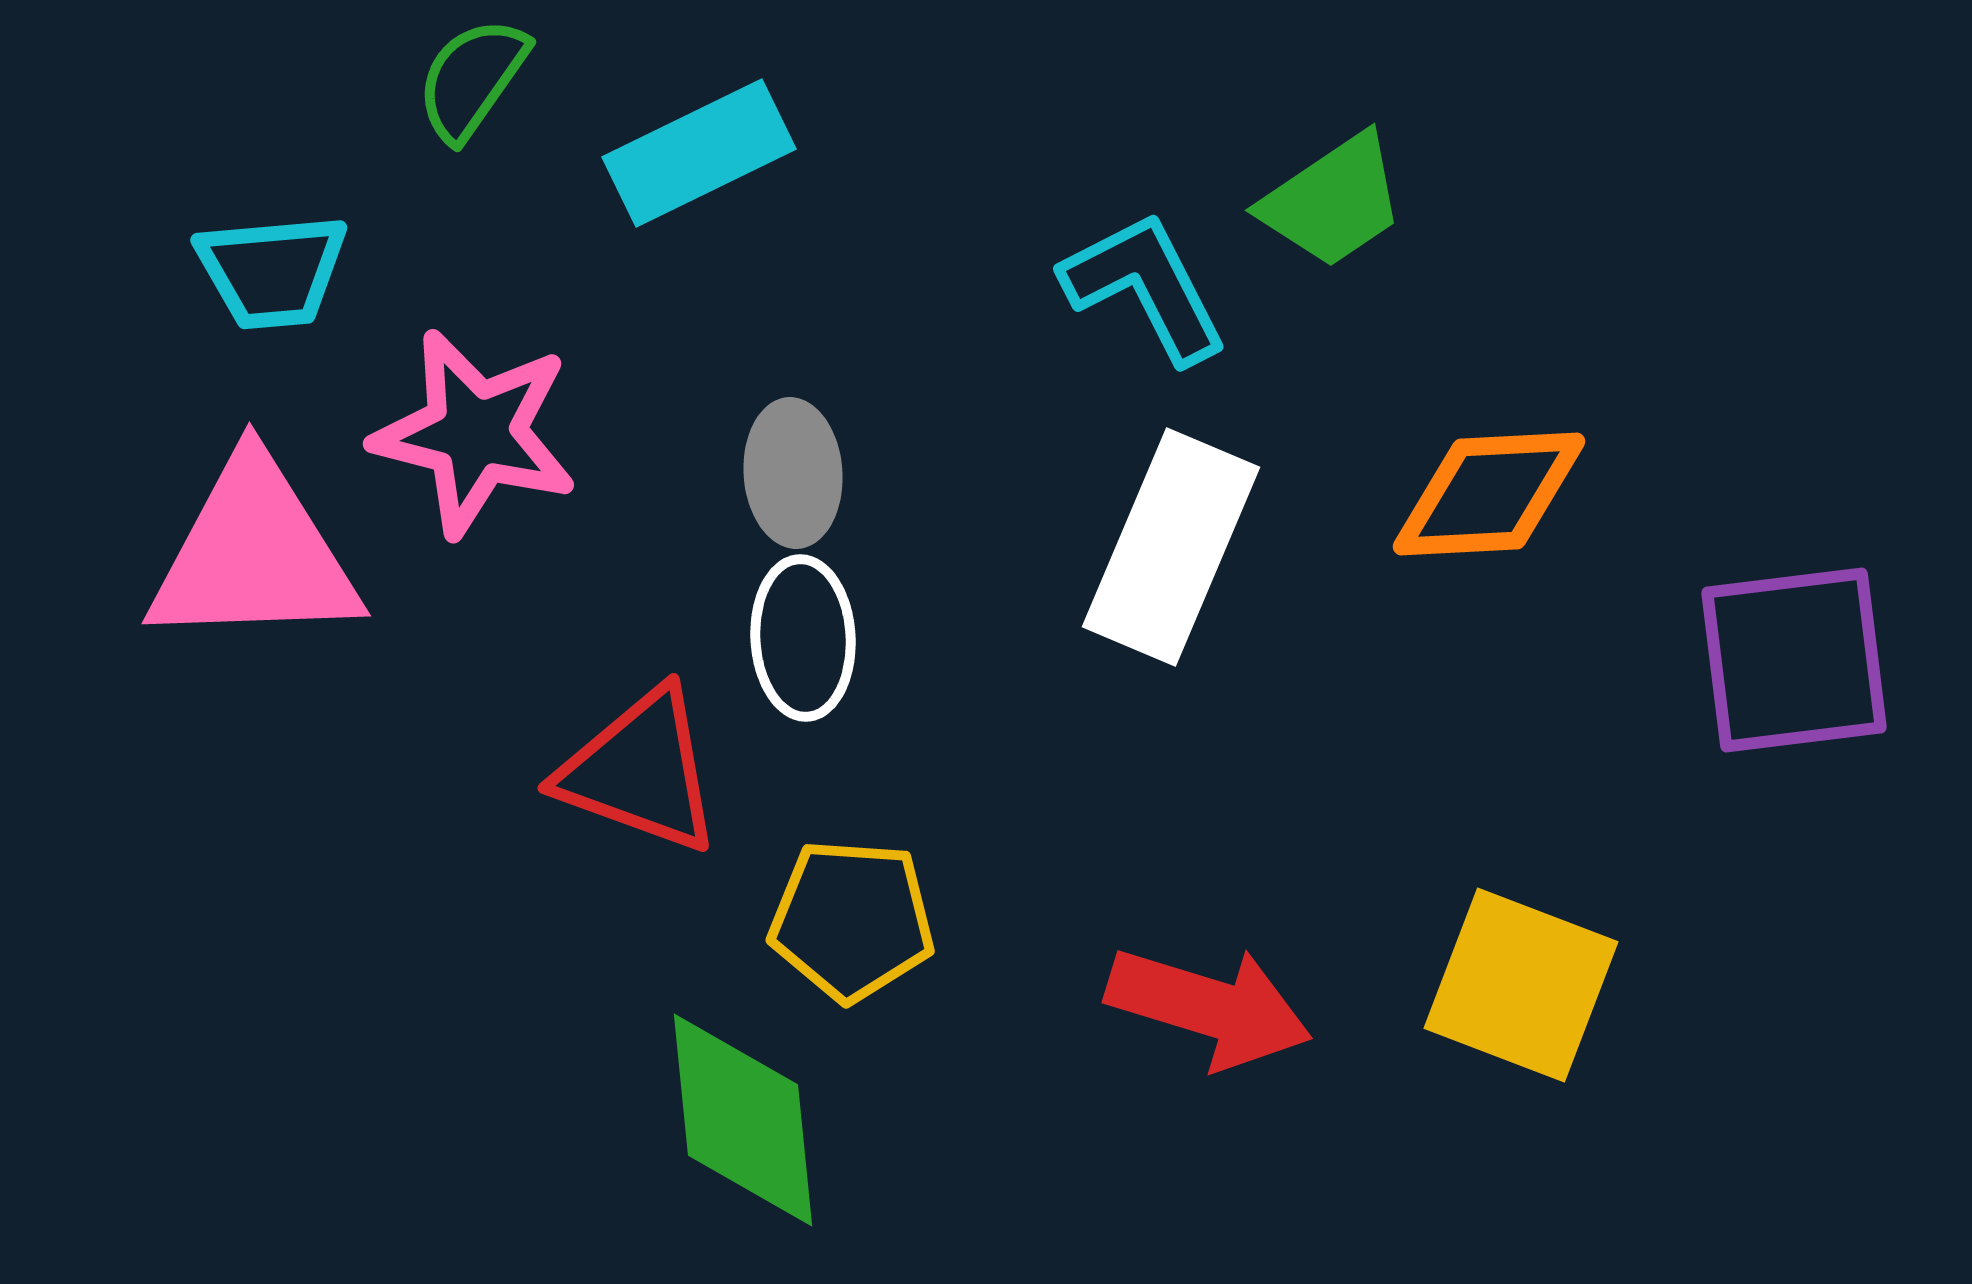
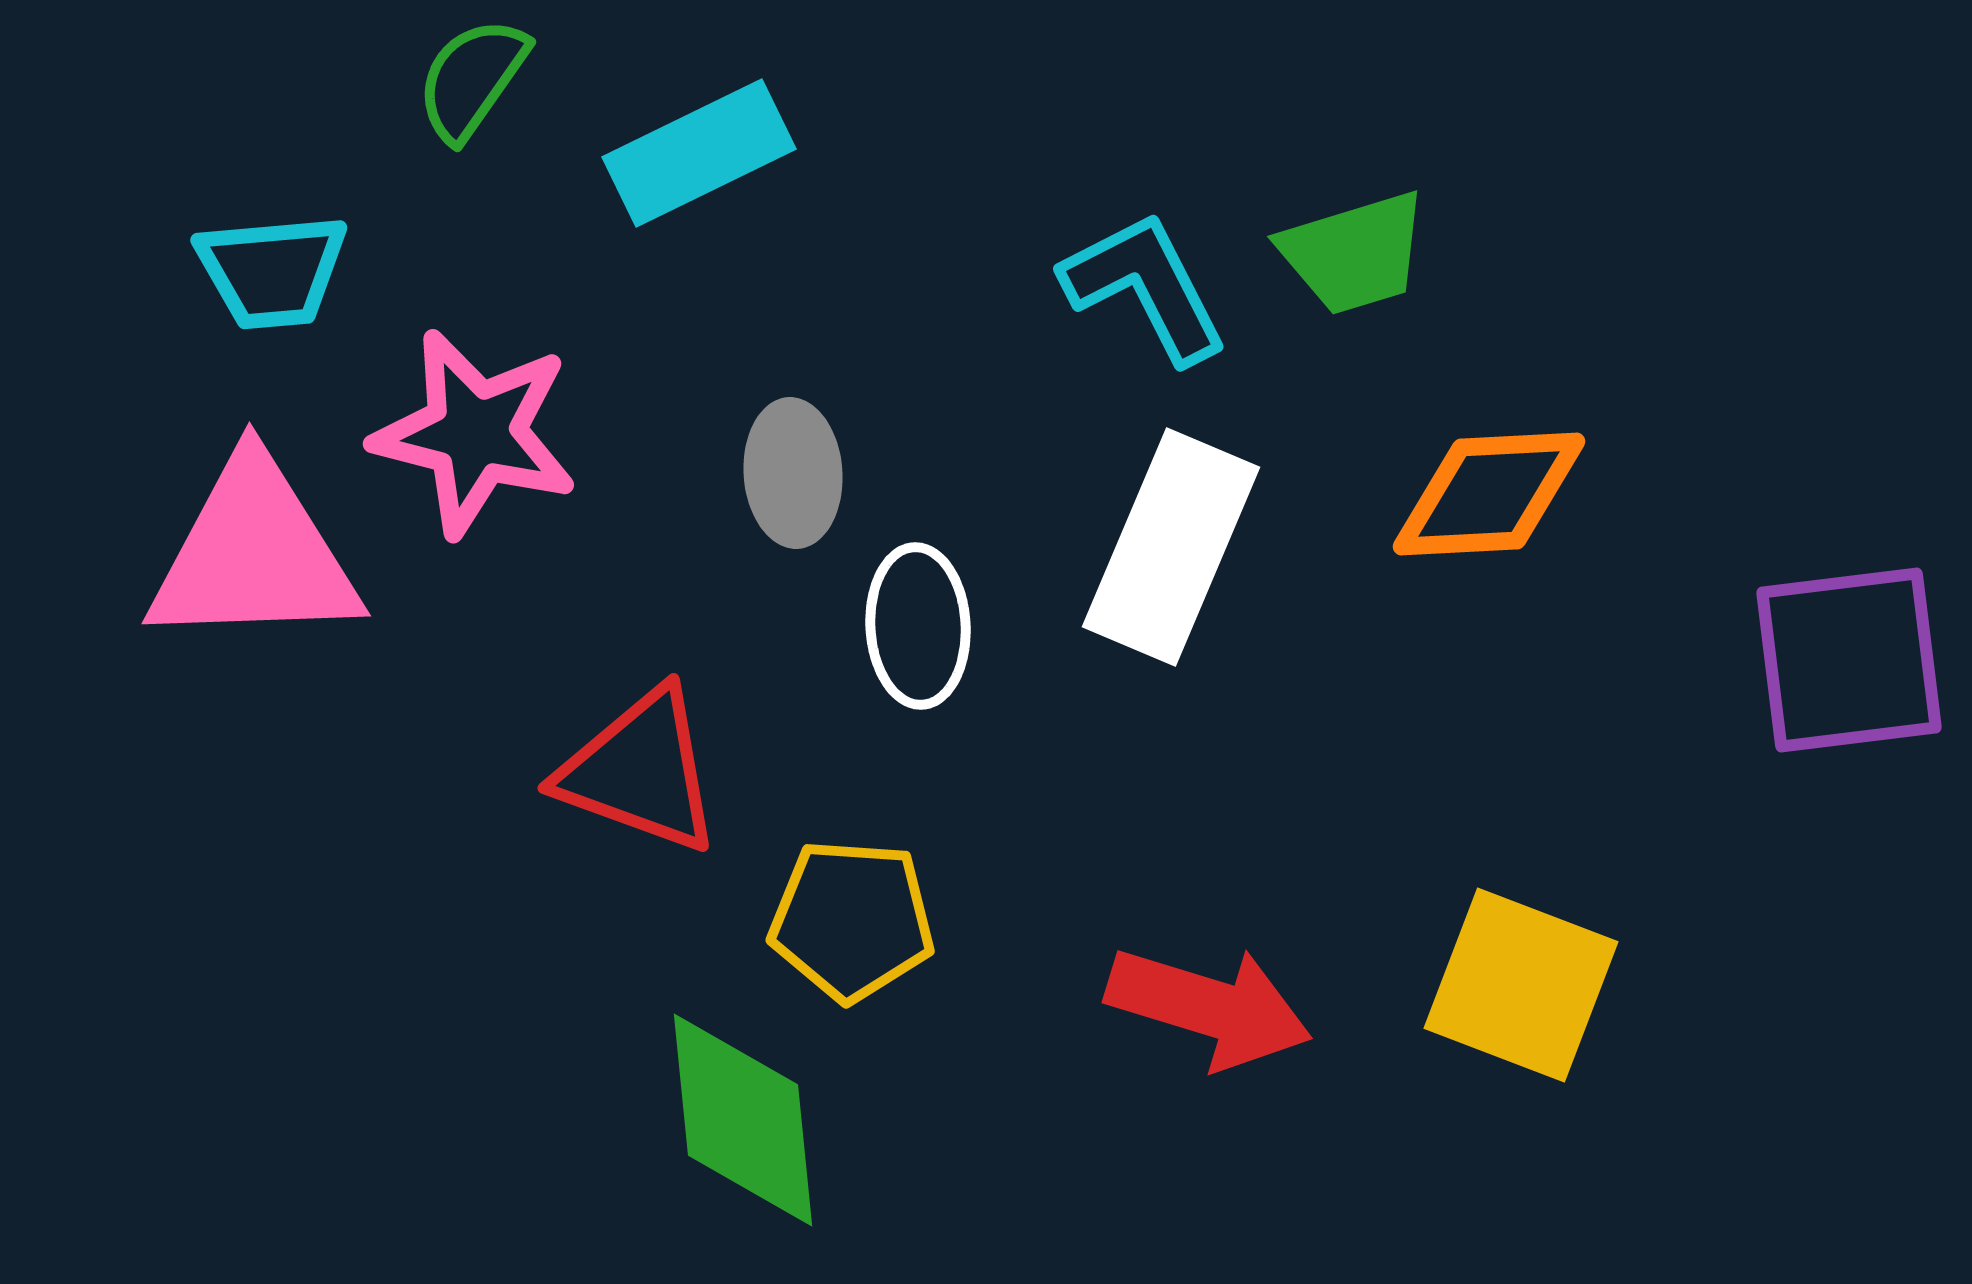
green trapezoid: moved 21 px right, 52 px down; rotated 17 degrees clockwise
white ellipse: moved 115 px right, 12 px up
purple square: moved 55 px right
